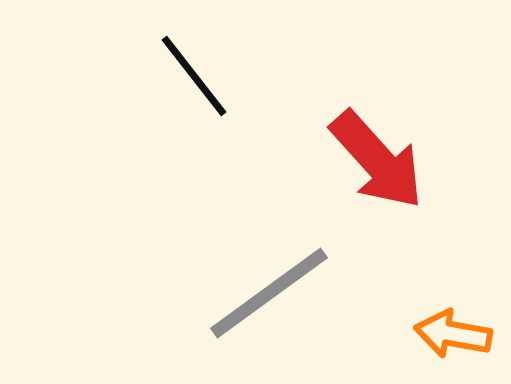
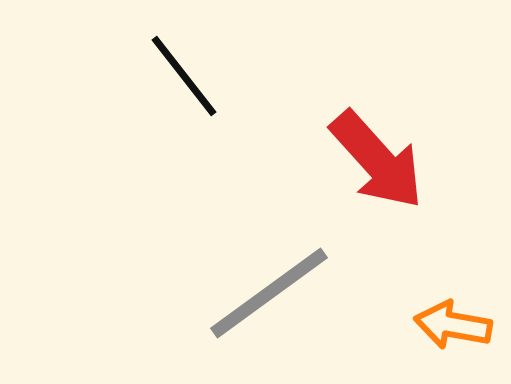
black line: moved 10 px left
orange arrow: moved 9 px up
